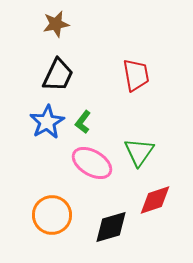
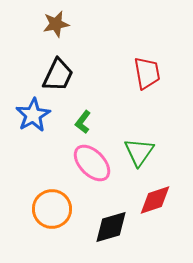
red trapezoid: moved 11 px right, 2 px up
blue star: moved 14 px left, 7 px up
pink ellipse: rotated 15 degrees clockwise
orange circle: moved 6 px up
